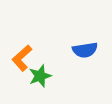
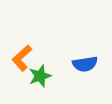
blue semicircle: moved 14 px down
